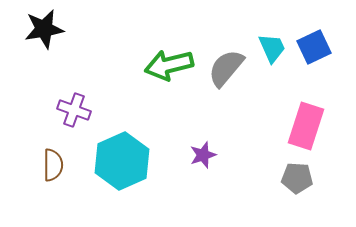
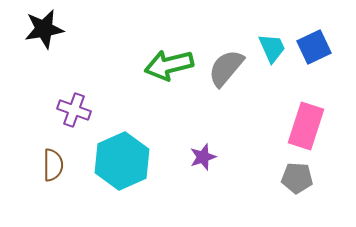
purple star: moved 2 px down
